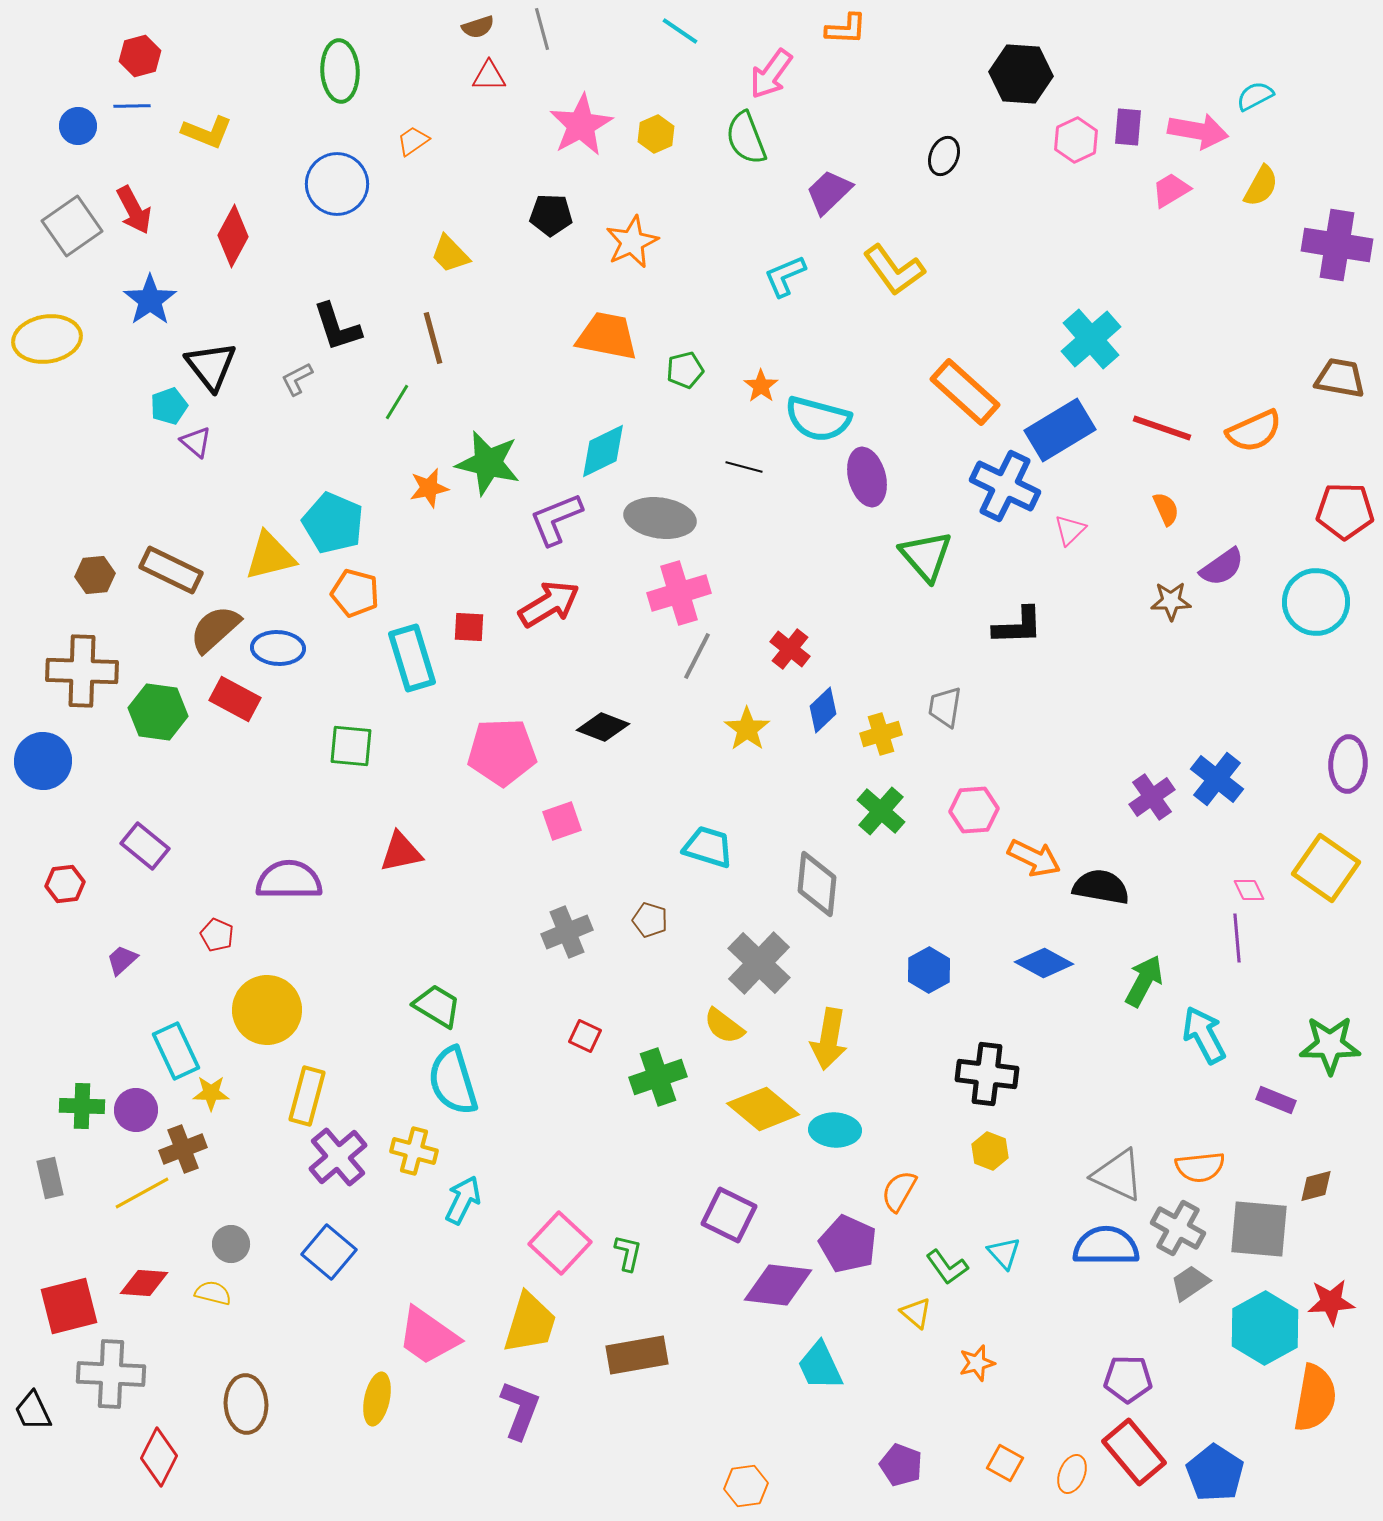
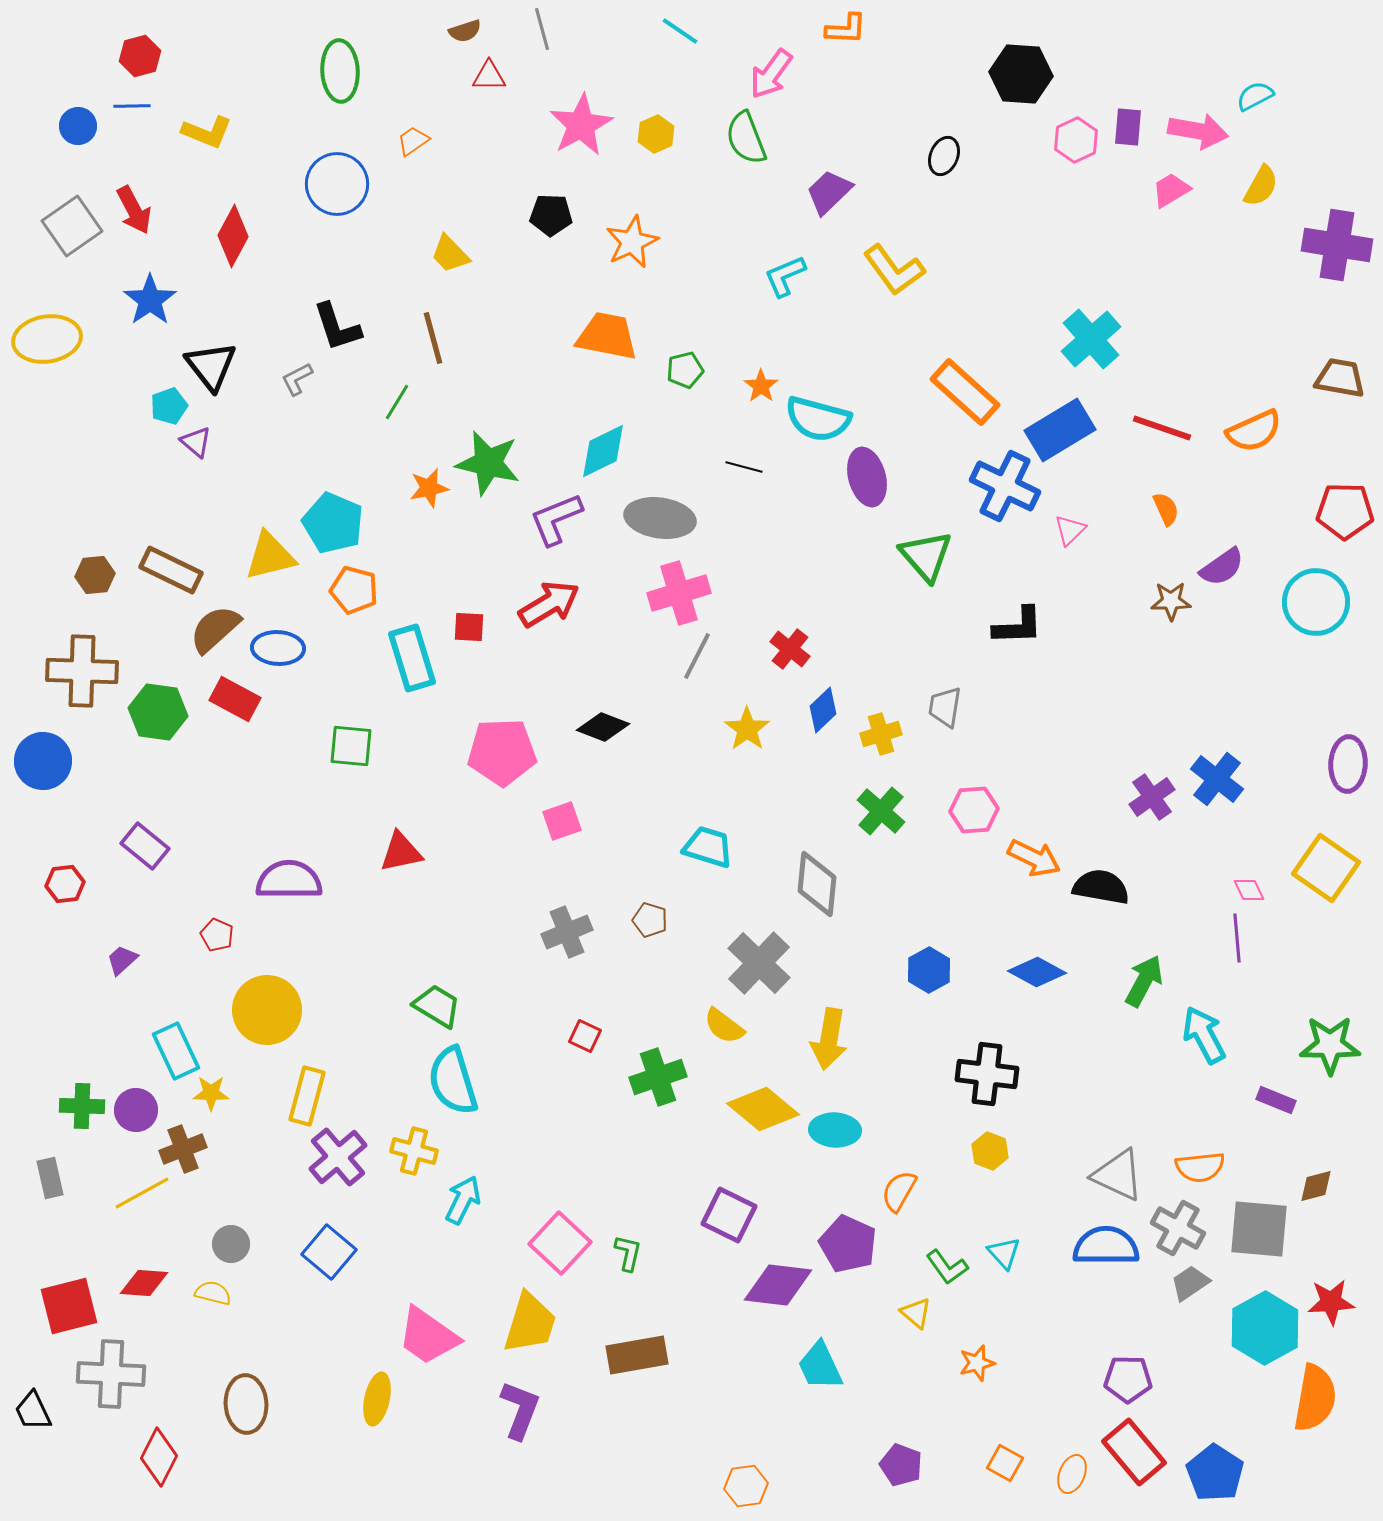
brown semicircle at (478, 27): moved 13 px left, 4 px down
orange pentagon at (355, 593): moved 1 px left, 3 px up
blue diamond at (1044, 963): moved 7 px left, 9 px down
